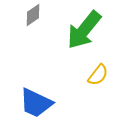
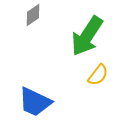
green arrow: moved 3 px right, 6 px down; rotated 6 degrees counterclockwise
blue trapezoid: moved 1 px left, 1 px up
